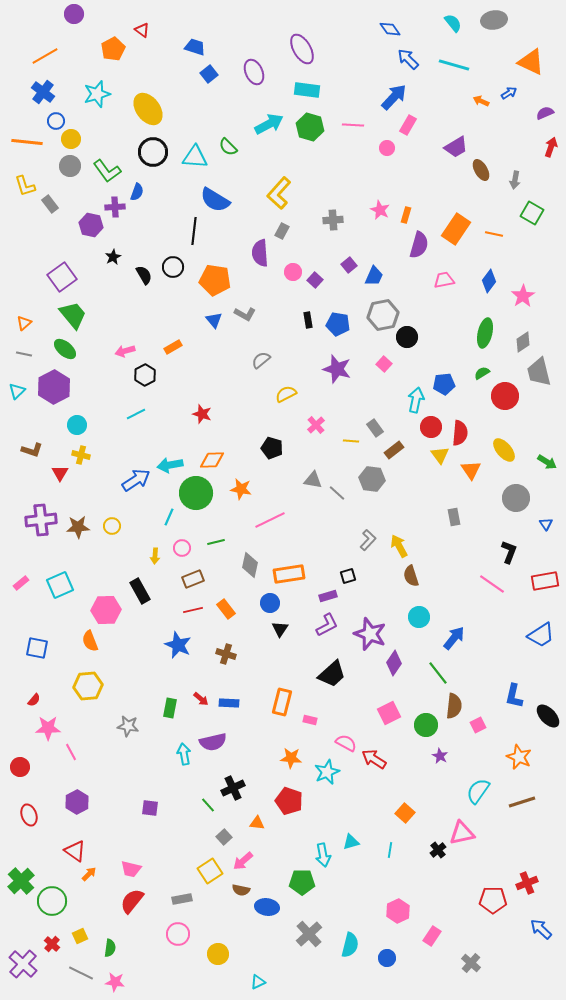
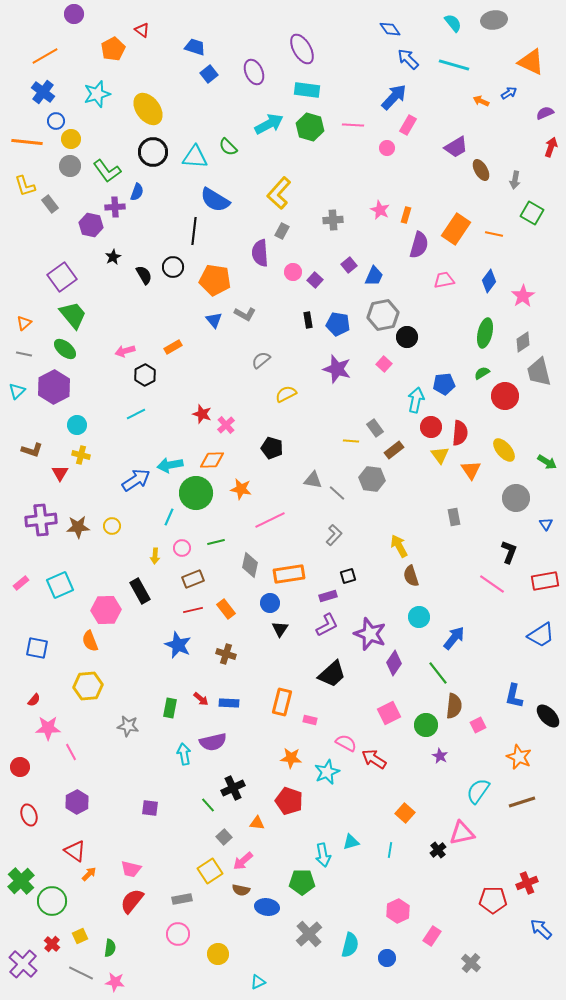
pink cross at (316, 425): moved 90 px left
gray L-shape at (368, 540): moved 34 px left, 5 px up
